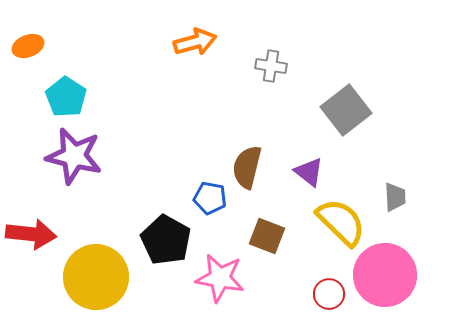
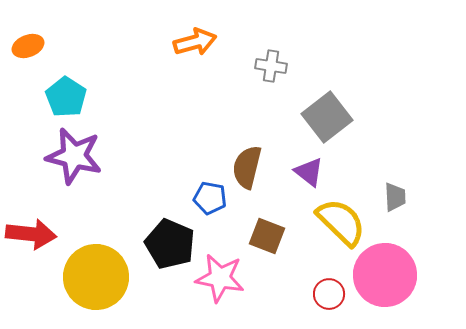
gray square: moved 19 px left, 7 px down
black pentagon: moved 4 px right, 4 px down; rotated 6 degrees counterclockwise
